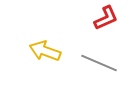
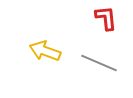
red L-shape: rotated 72 degrees counterclockwise
